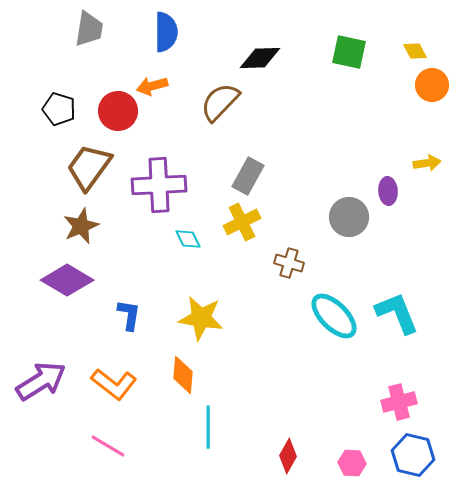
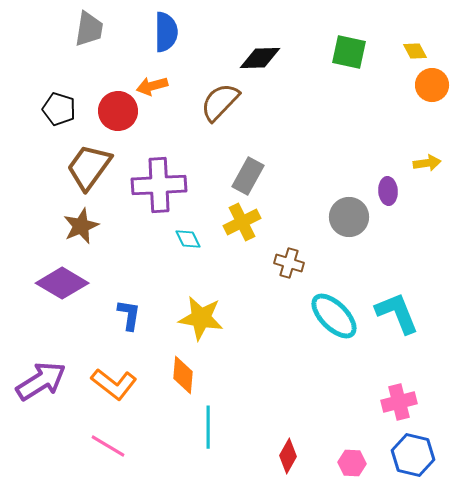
purple diamond: moved 5 px left, 3 px down
